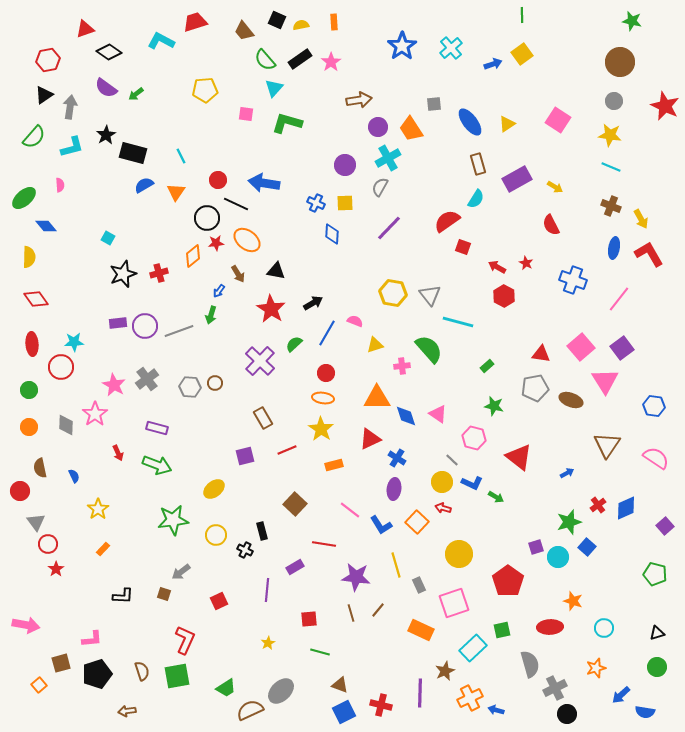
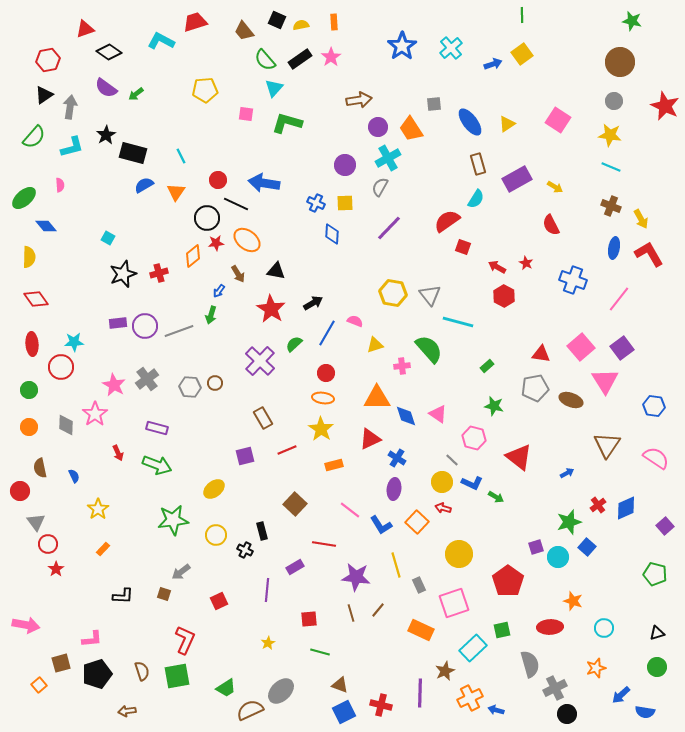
pink star at (331, 62): moved 5 px up
